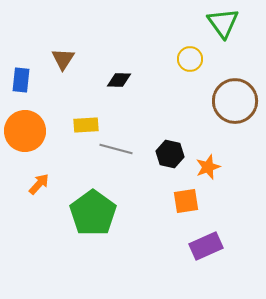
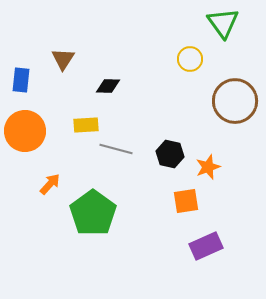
black diamond: moved 11 px left, 6 px down
orange arrow: moved 11 px right
